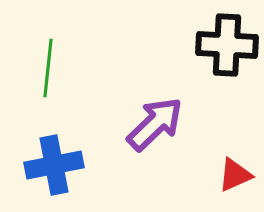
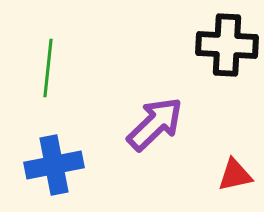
red triangle: rotated 12 degrees clockwise
